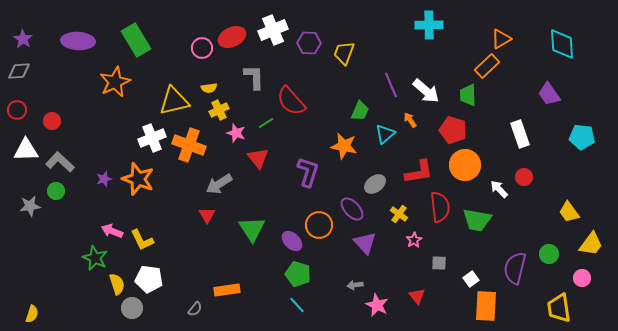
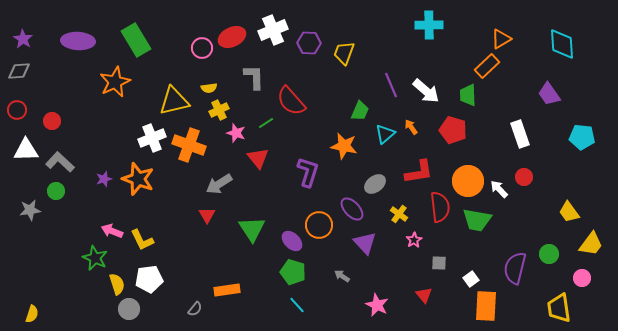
orange arrow at (410, 120): moved 1 px right, 7 px down
orange circle at (465, 165): moved 3 px right, 16 px down
gray star at (30, 206): moved 4 px down
green pentagon at (298, 274): moved 5 px left, 2 px up
white pentagon at (149, 279): rotated 16 degrees counterclockwise
gray arrow at (355, 285): moved 13 px left, 9 px up; rotated 42 degrees clockwise
red triangle at (417, 296): moved 7 px right, 1 px up
gray circle at (132, 308): moved 3 px left, 1 px down
